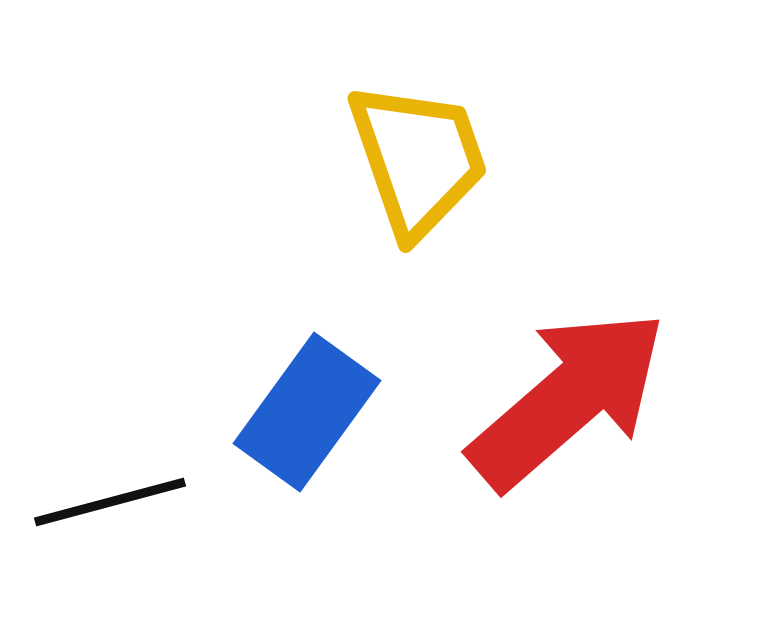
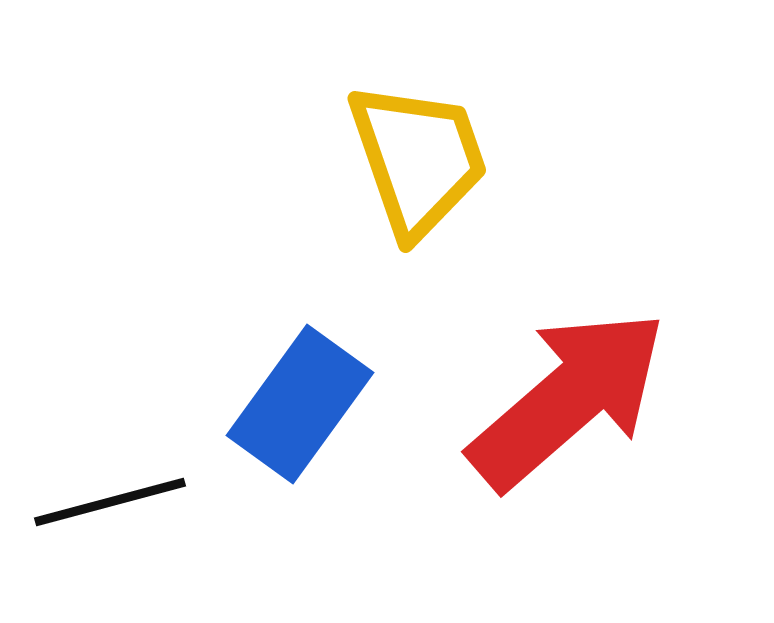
blue rectangle: moved 7 px left, 8 px up
